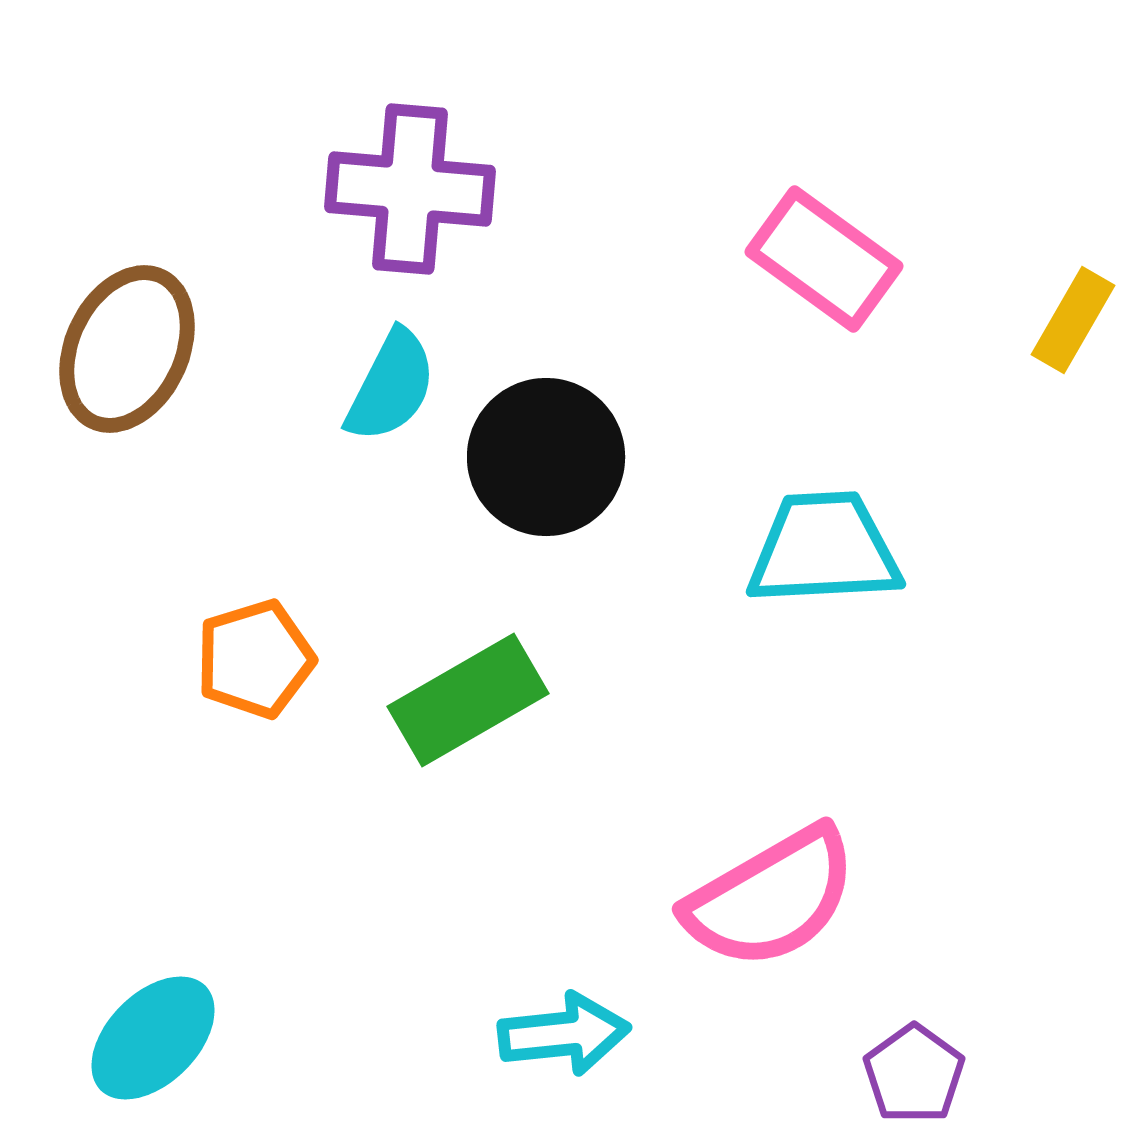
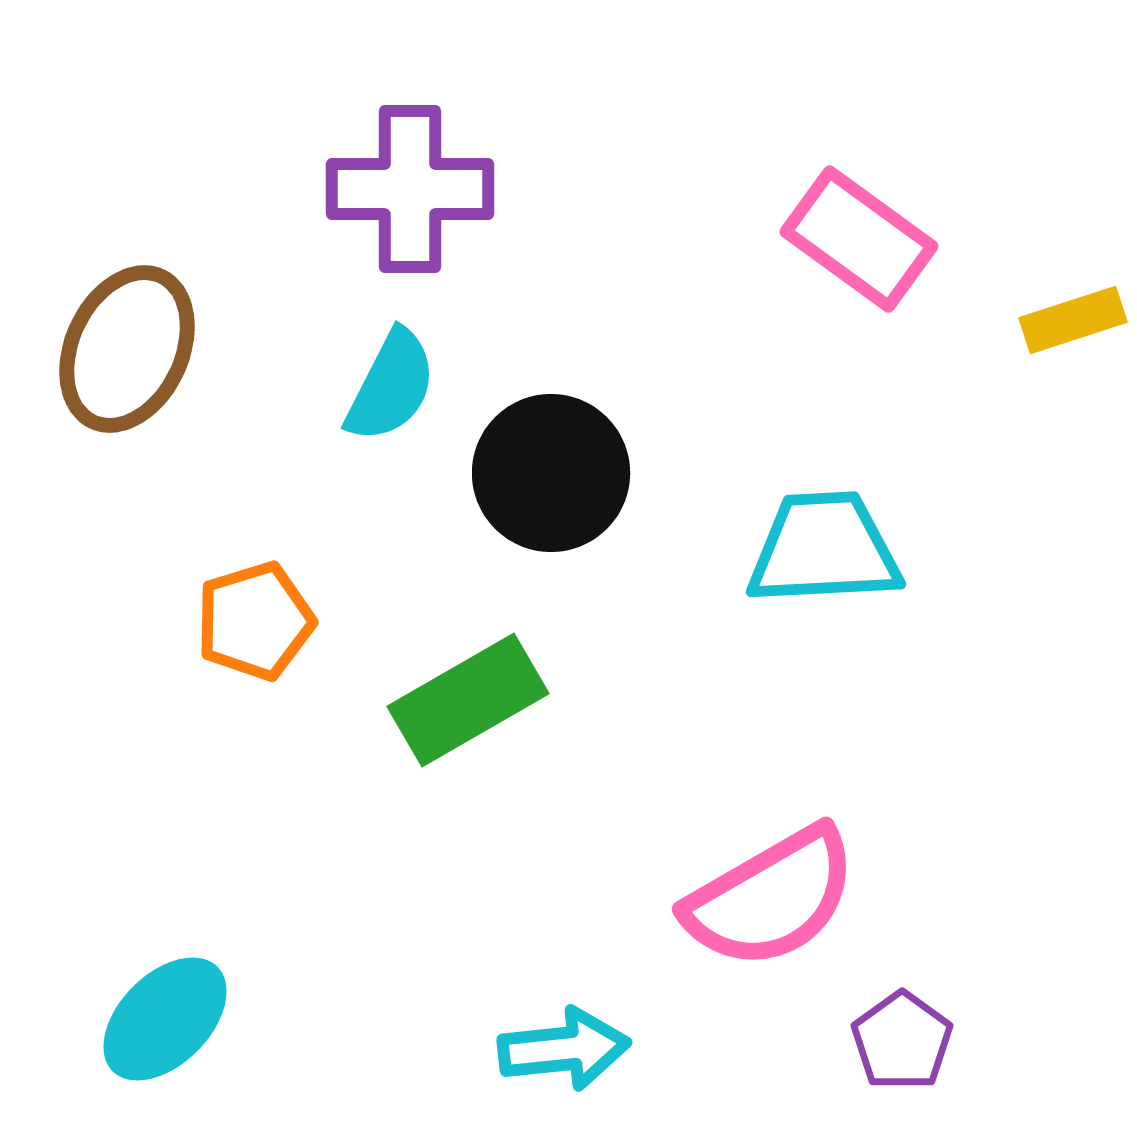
purple cross: rotated 5 degrees counterclockwise
pink rectangle: moved 35 px right, 20 px up
yellow rectangle: rotated 42 degrees clockwise
black circle: moved 5 px right, 16 px down
orange pentagon: moved 38 px up
cyan arrow: moved 15 px down
cyan ellipse: moved 12 px right, 19 px up
purple pentagon: moved 12 px left, 33 px up
